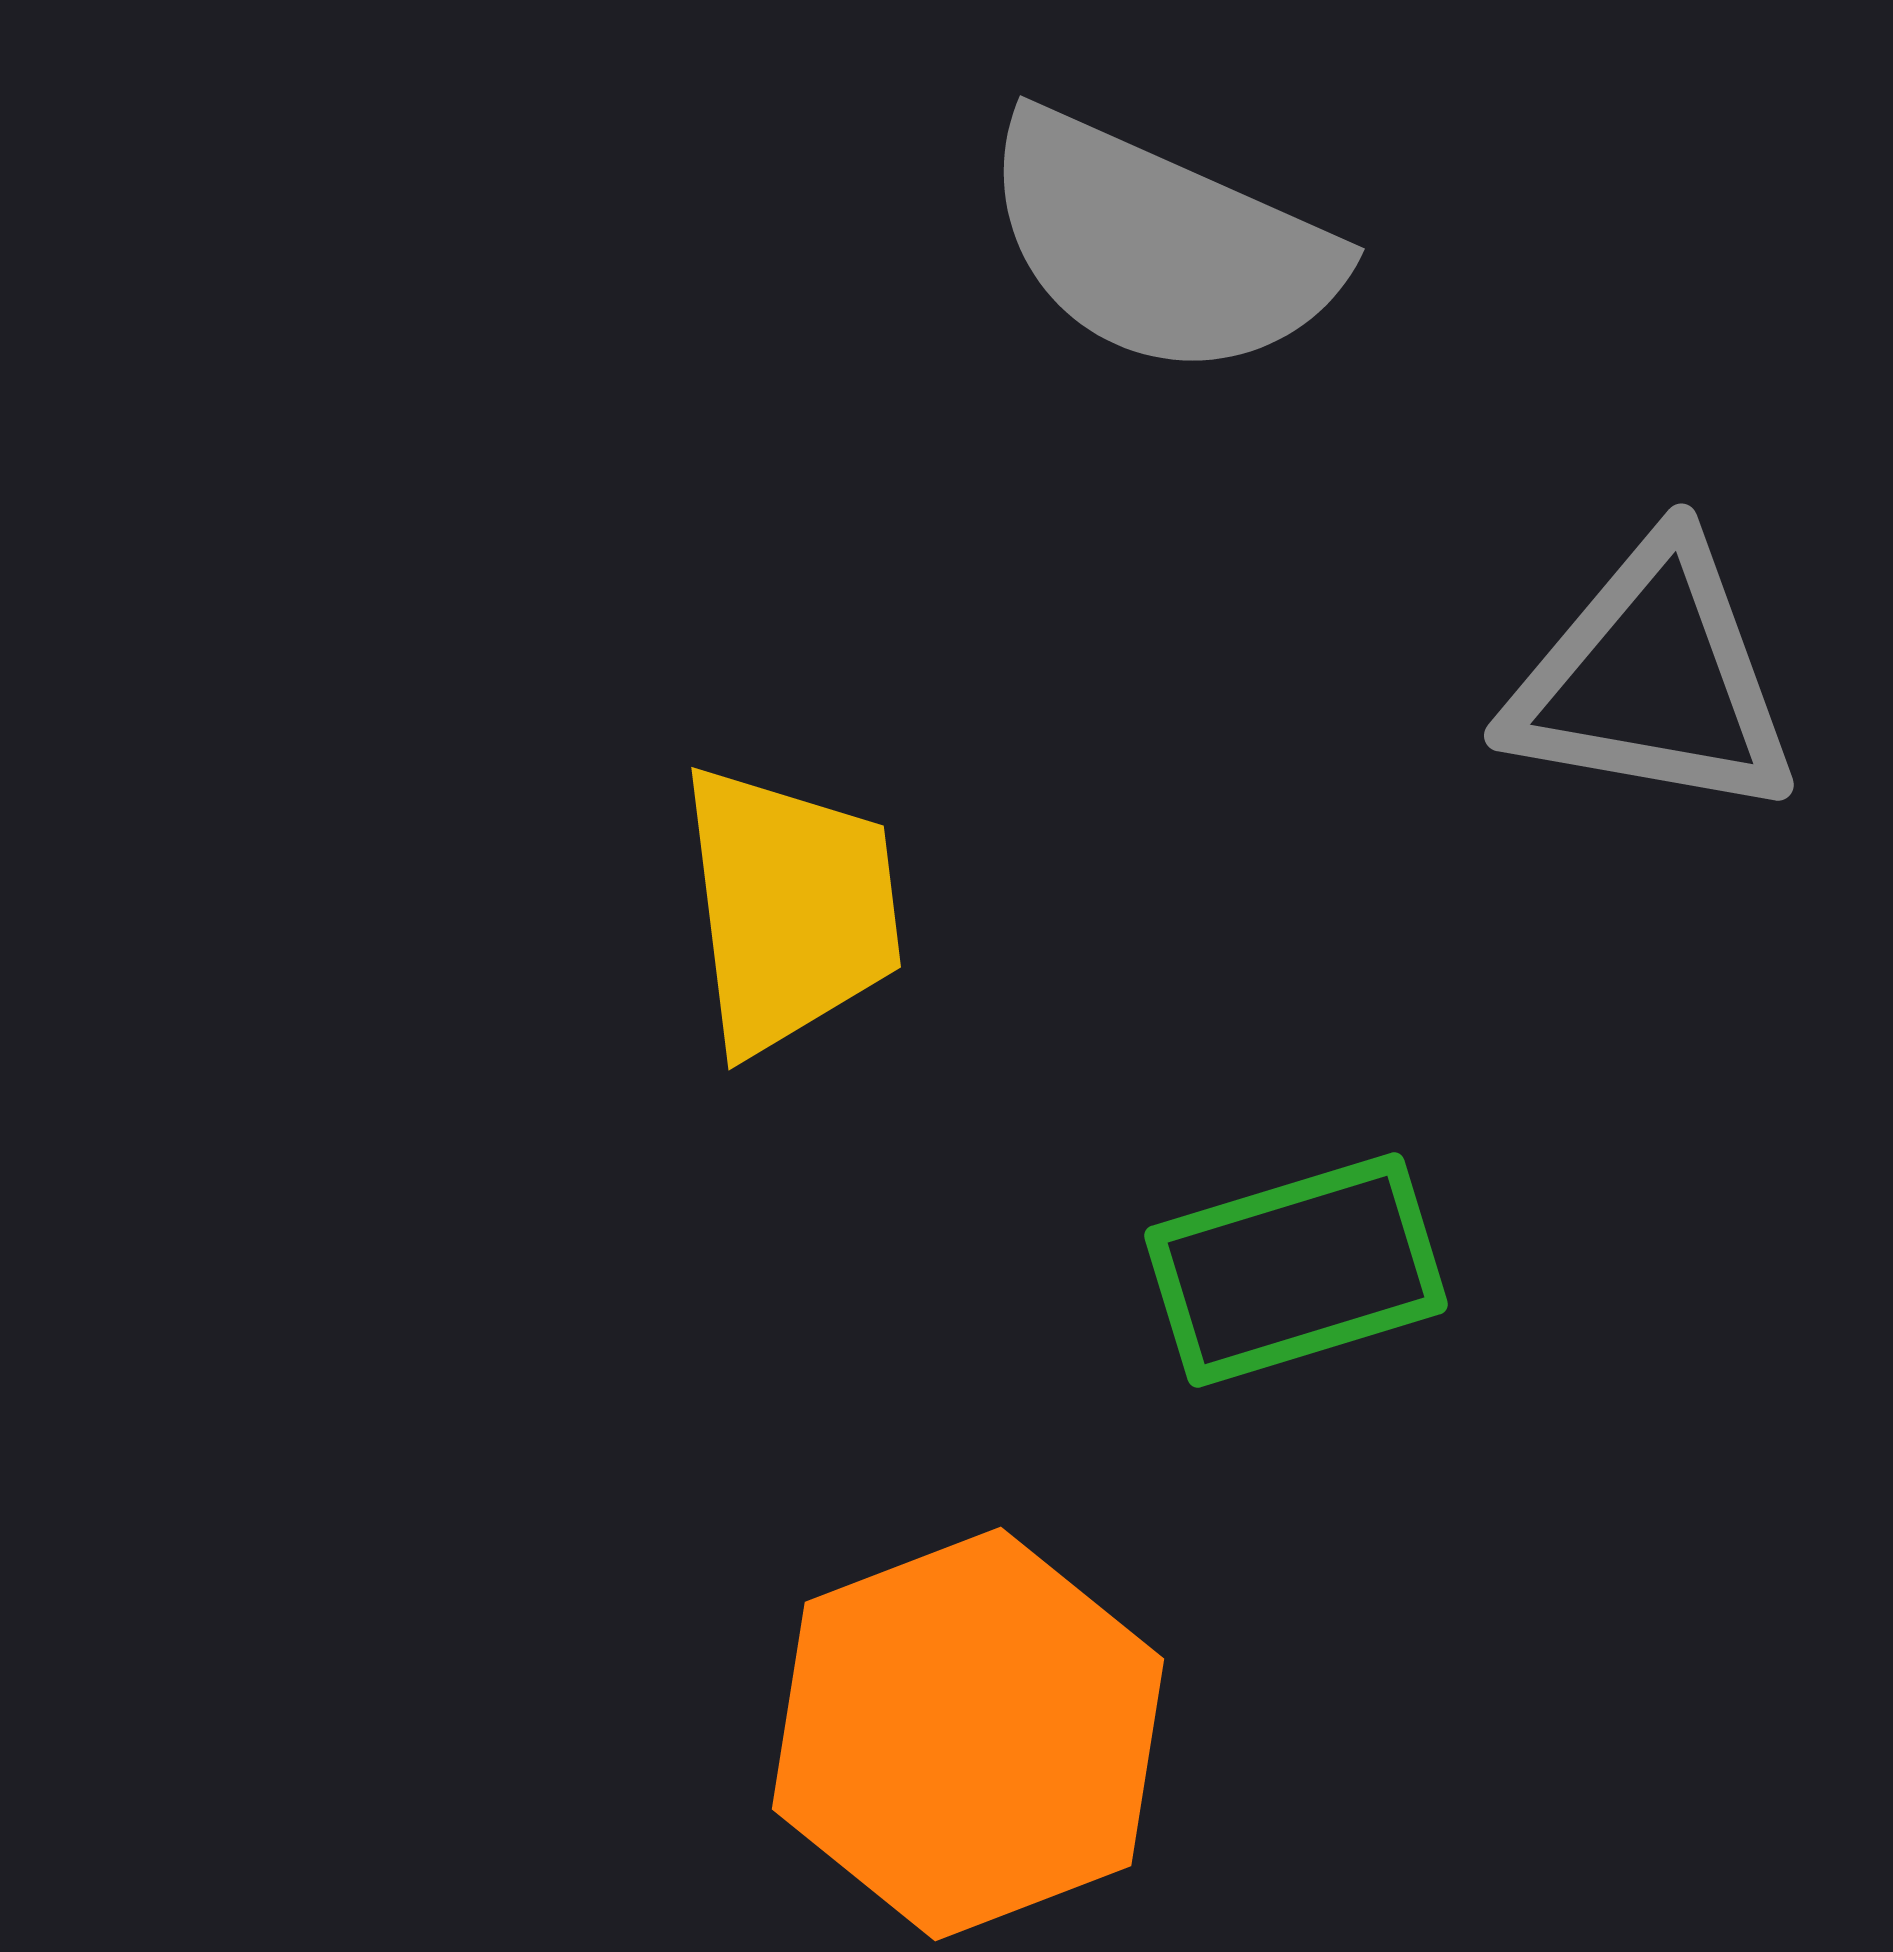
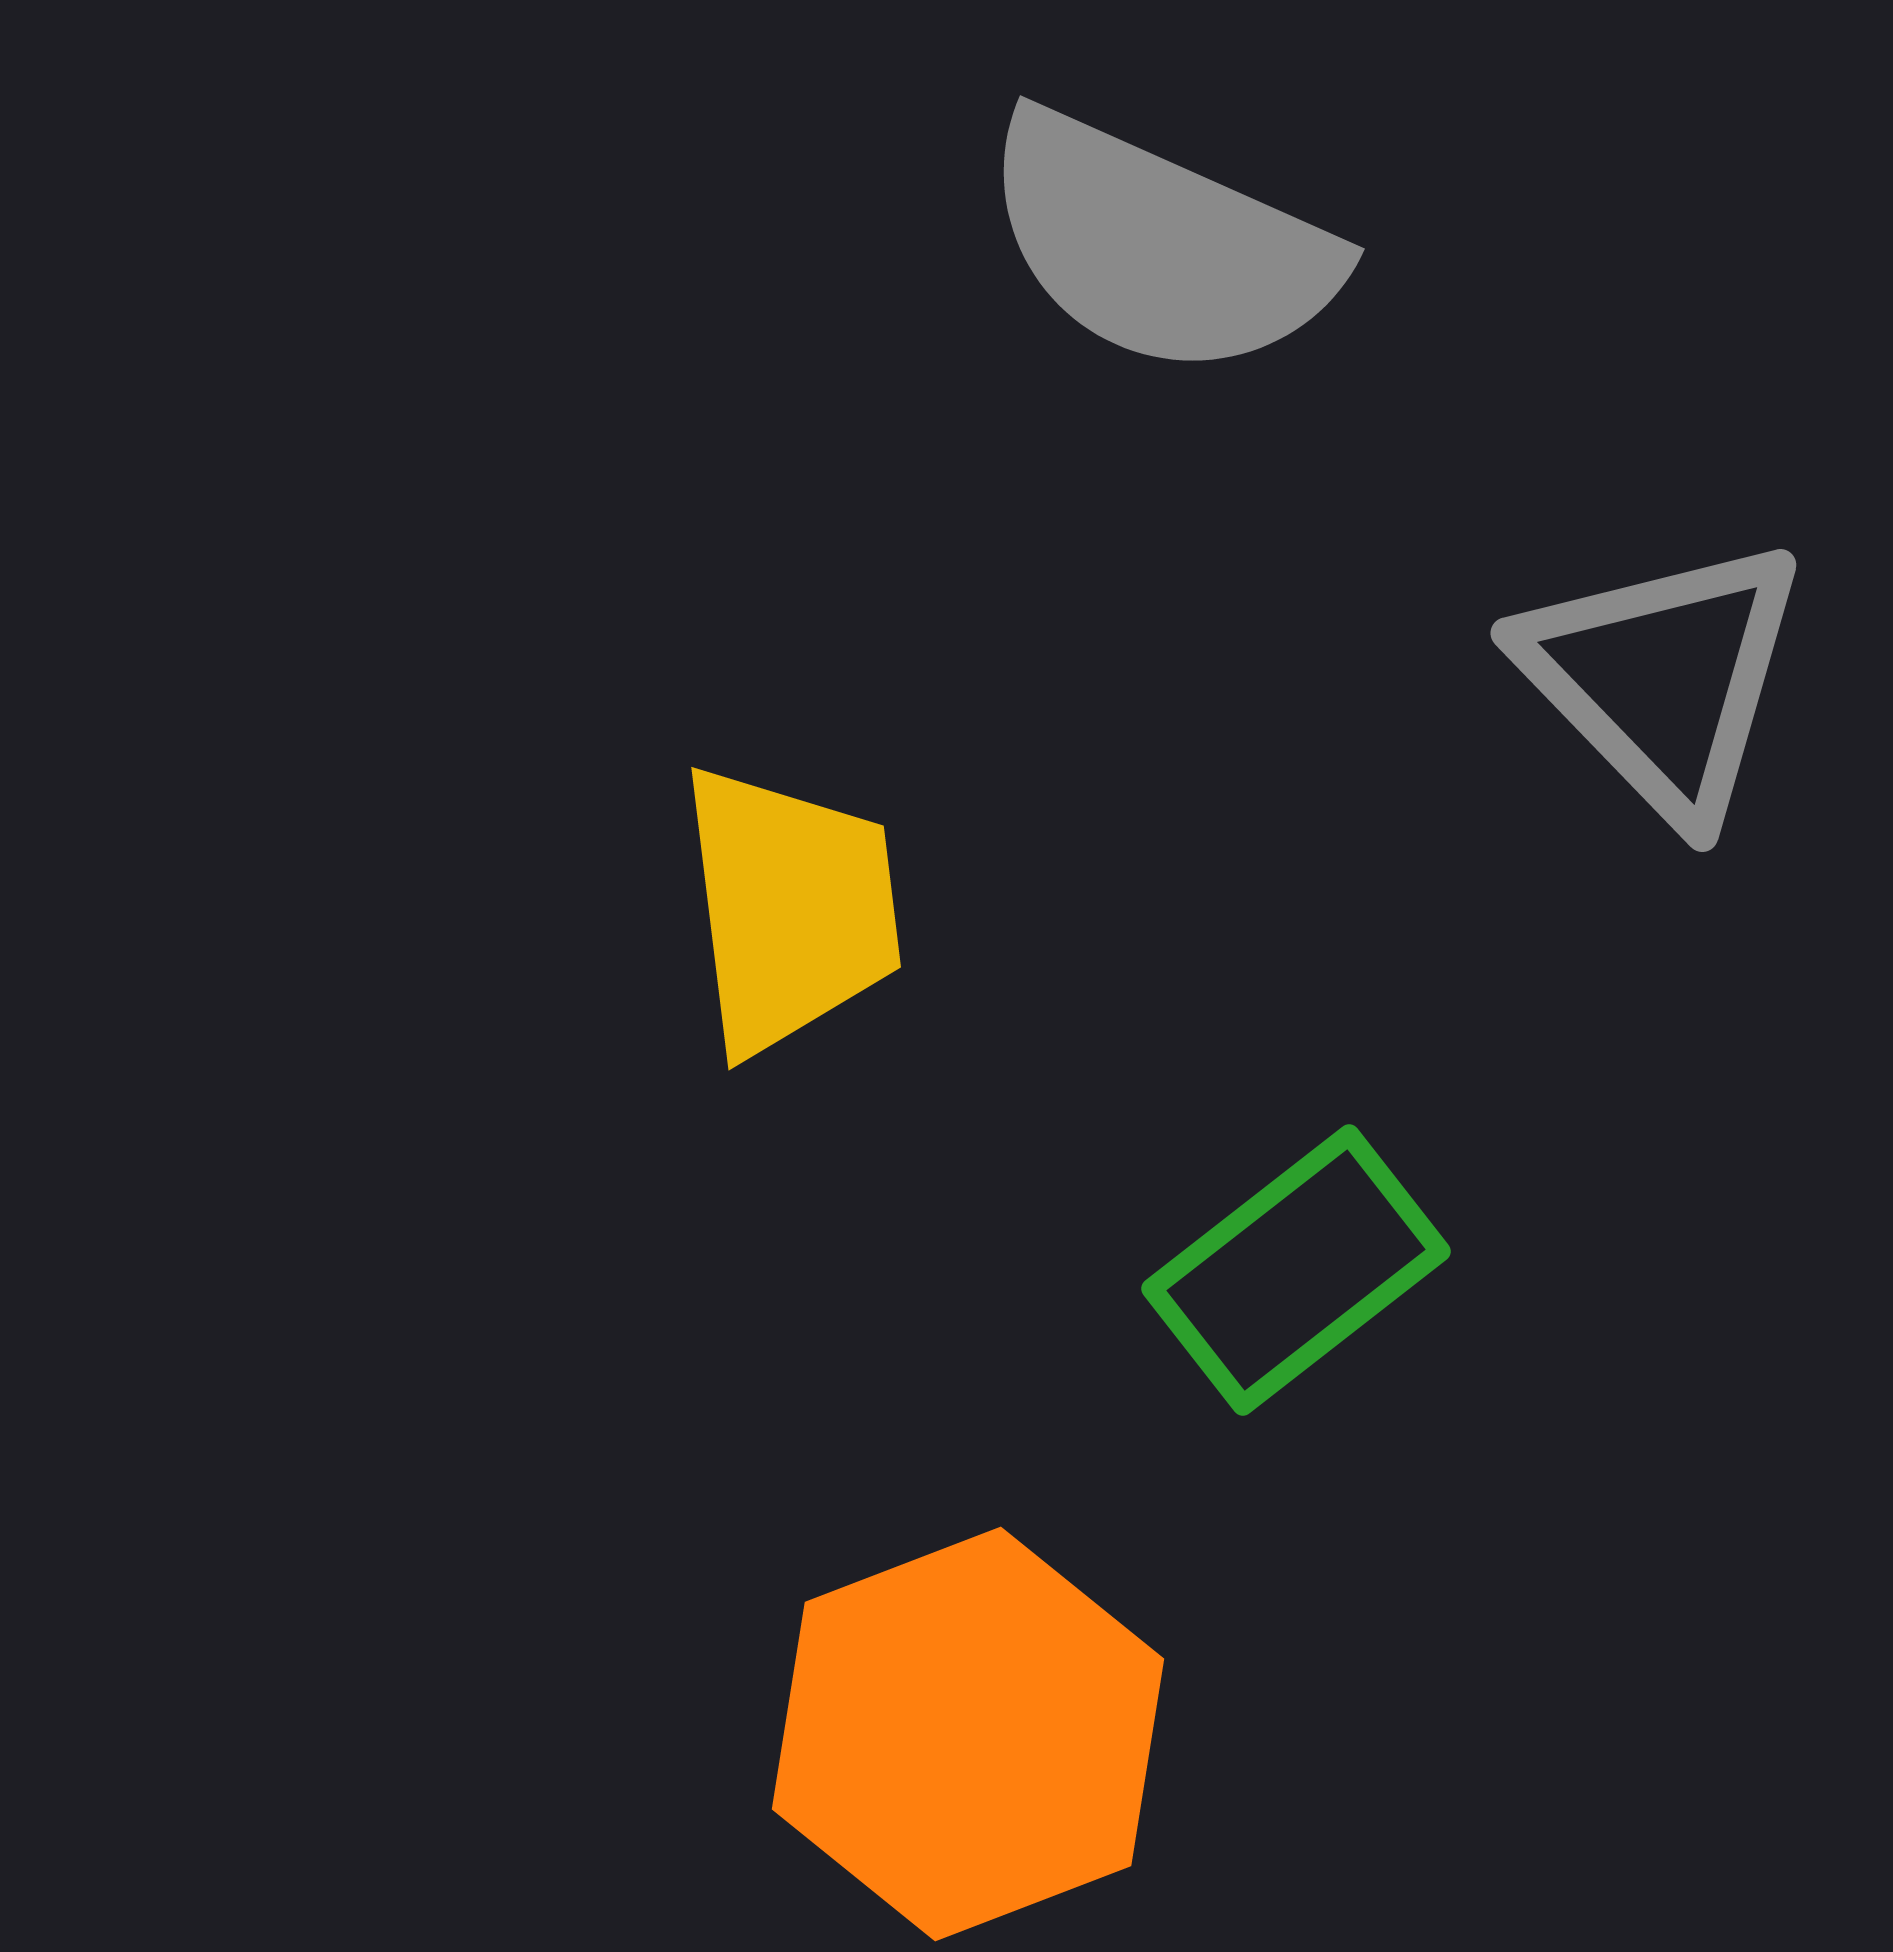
gray triangle: moved 10 px right, 2 px up; rotated 36 degrees clockwise
green rectangle: rotated 21 degrees counterclockwise
